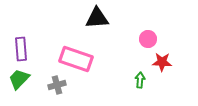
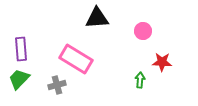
pink circle: moved 5 px left, 8 px up
pink rectangle: rotated 12 degrees clockwise
